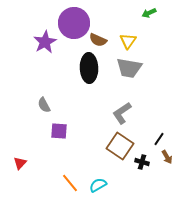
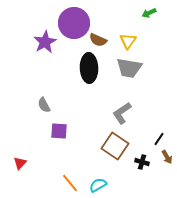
brown square: moved 5 px left
